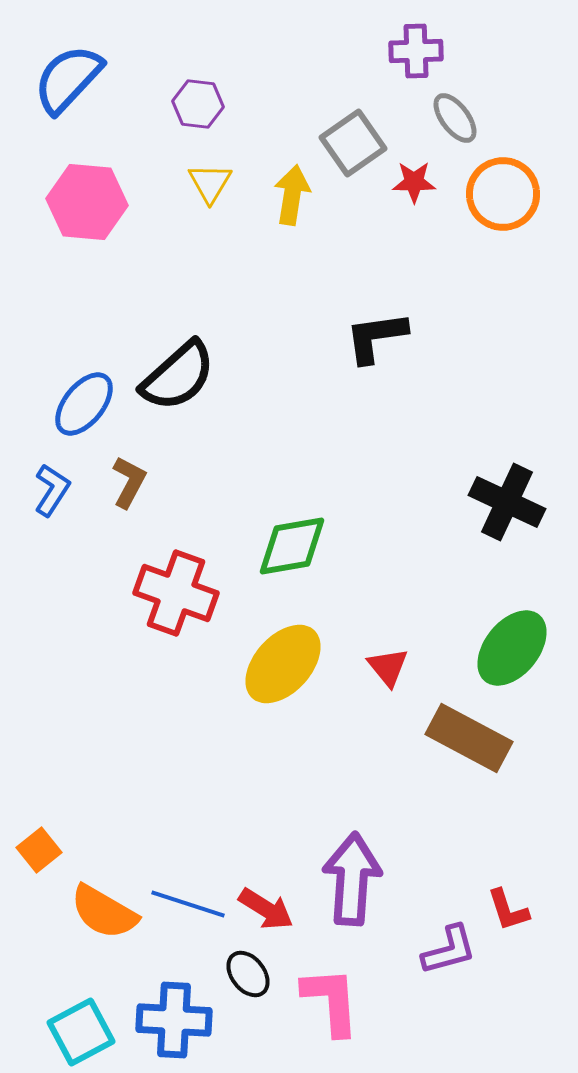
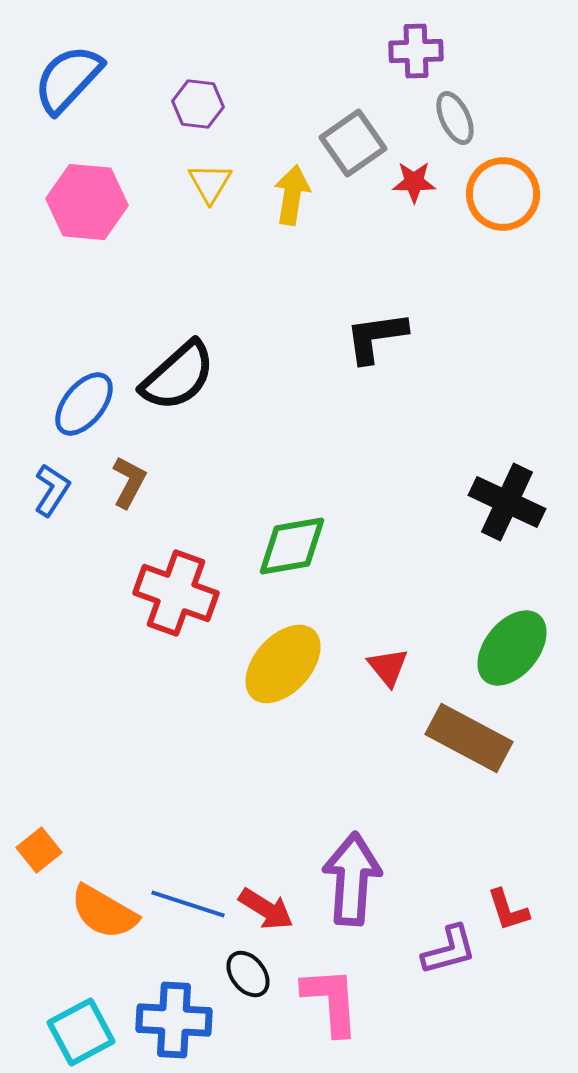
gray ellipse: rotated 12 degrees clockwise
